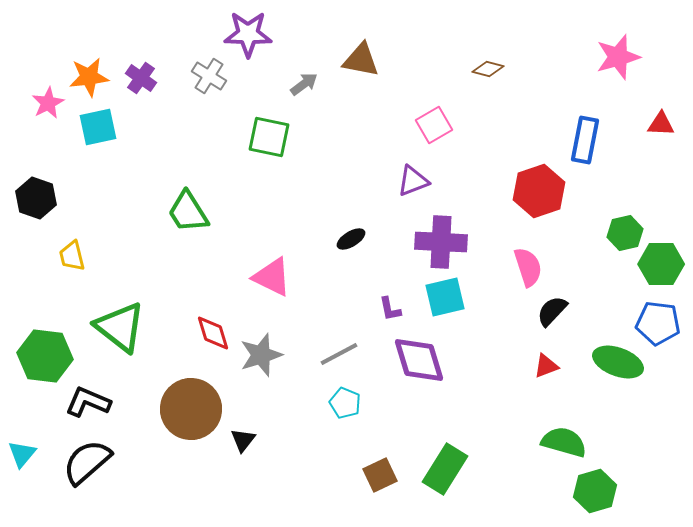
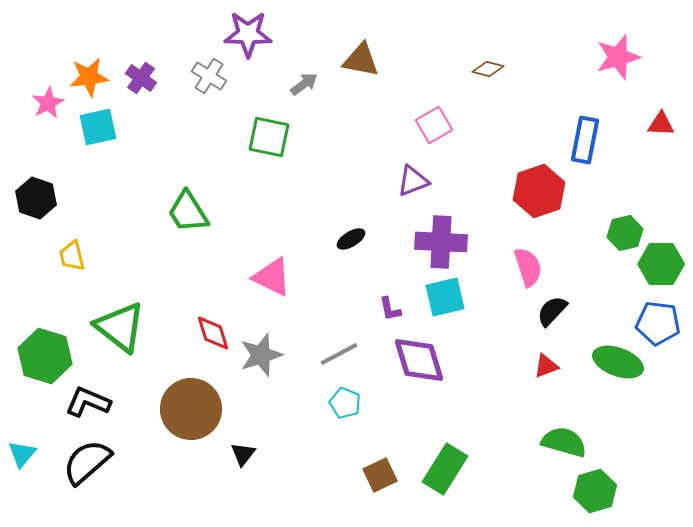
green hexagon at (45, 356): rotated 10 degrees clockwise
black triangle at (243, 440): moved 14 px down
